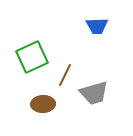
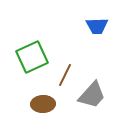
gray trapezoid: moved 2 px left, 2 px down; rotated 32 degrees counterclockwise
